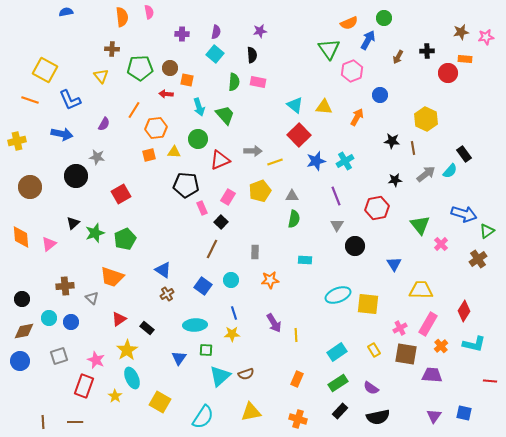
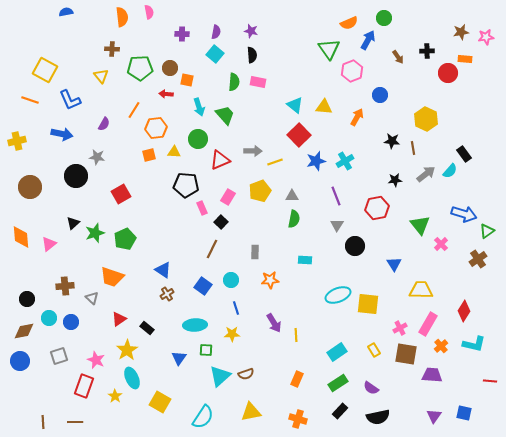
purple star at (260, 31): moved 9 px left; rotated 24 degrees clockwise
brown arrow at (398, 57): rotated 64 degrees counterclockwise
black circle at (22, 299): moved 5 px right
blue line at (234, 313): moved 2 px right, 5 px up
